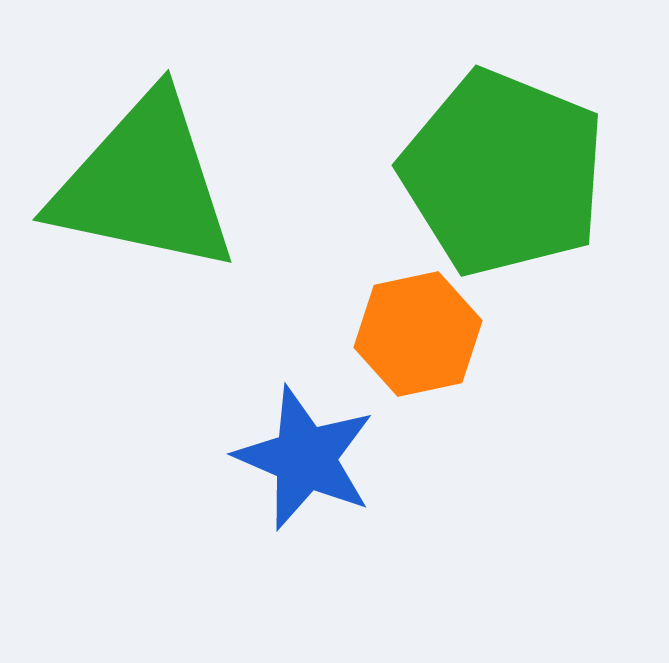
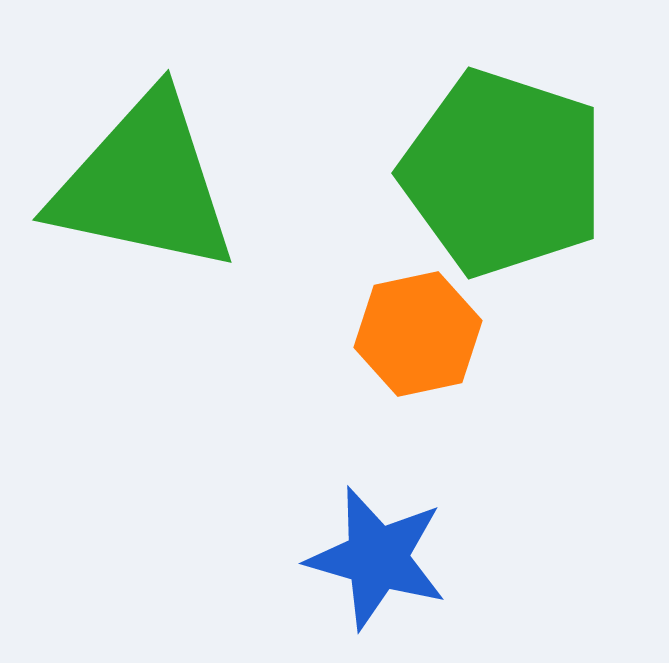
green pentagon: rotated 4 degrees counterclockwise
blue star: moved 72 px right, 100 px down; rotated 7 degrees counterclockwise
